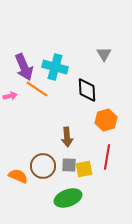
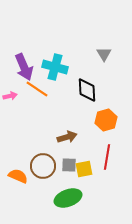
brown arrow: rotated 102 degrees counterclockwise
